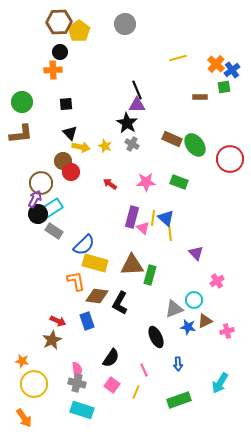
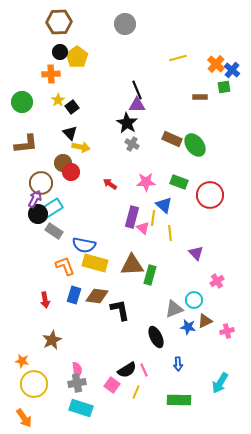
yellow pentagon at (79, 31): moved 2 px left, 26 px down
orange cross at (53, 70): moved 2 px left, 4 px down
blue cross at (232, 70): rotated 14 degrees counterclockwise
black square at (66, 104): moved 6 px right, 3 px down; rotated 32 degrees counterclockwise
brown L-shape at (21, 134): moved 5 px right, 10 px down
yellow star at (105, 146): moved 47 px left, 46 px up; rotated 16 degrees clockwise
red circle at (230, 159): moved 20 px left, 36 px down
brown circle at (63, 161): moved 2 px down
blue triangle at (166, 218): moved 2 px left, 13 px up
blue semicircle at (84, 245): rotated 55 degrees clockwise
orange L-shape at (76, 281): moved 11 px left, 15 px up; rotated 10 degrees counterclockwise
black L-shape at (120, 303): moved 7 px down; rotated 140 degrees clockwise
red arrow at (58, 321): moved 13 px left, 21 px up; rotated 56 degrees clockwise
blue rectangle at (87, 321): moved 13 px left, 26 px up; rotated 36 degrees clockwise
black semicircle at (111, 358): moved 16 px right, 12 px down; rotated 24 degrees clockwise
gray cross at (77, 383): rotated 24 degrees counterclockwise
green rectangle at (179, 400): rotated 20 degrees clockwise
cyan rectangle at (82, 410): moved 1 px left, 2 px up
